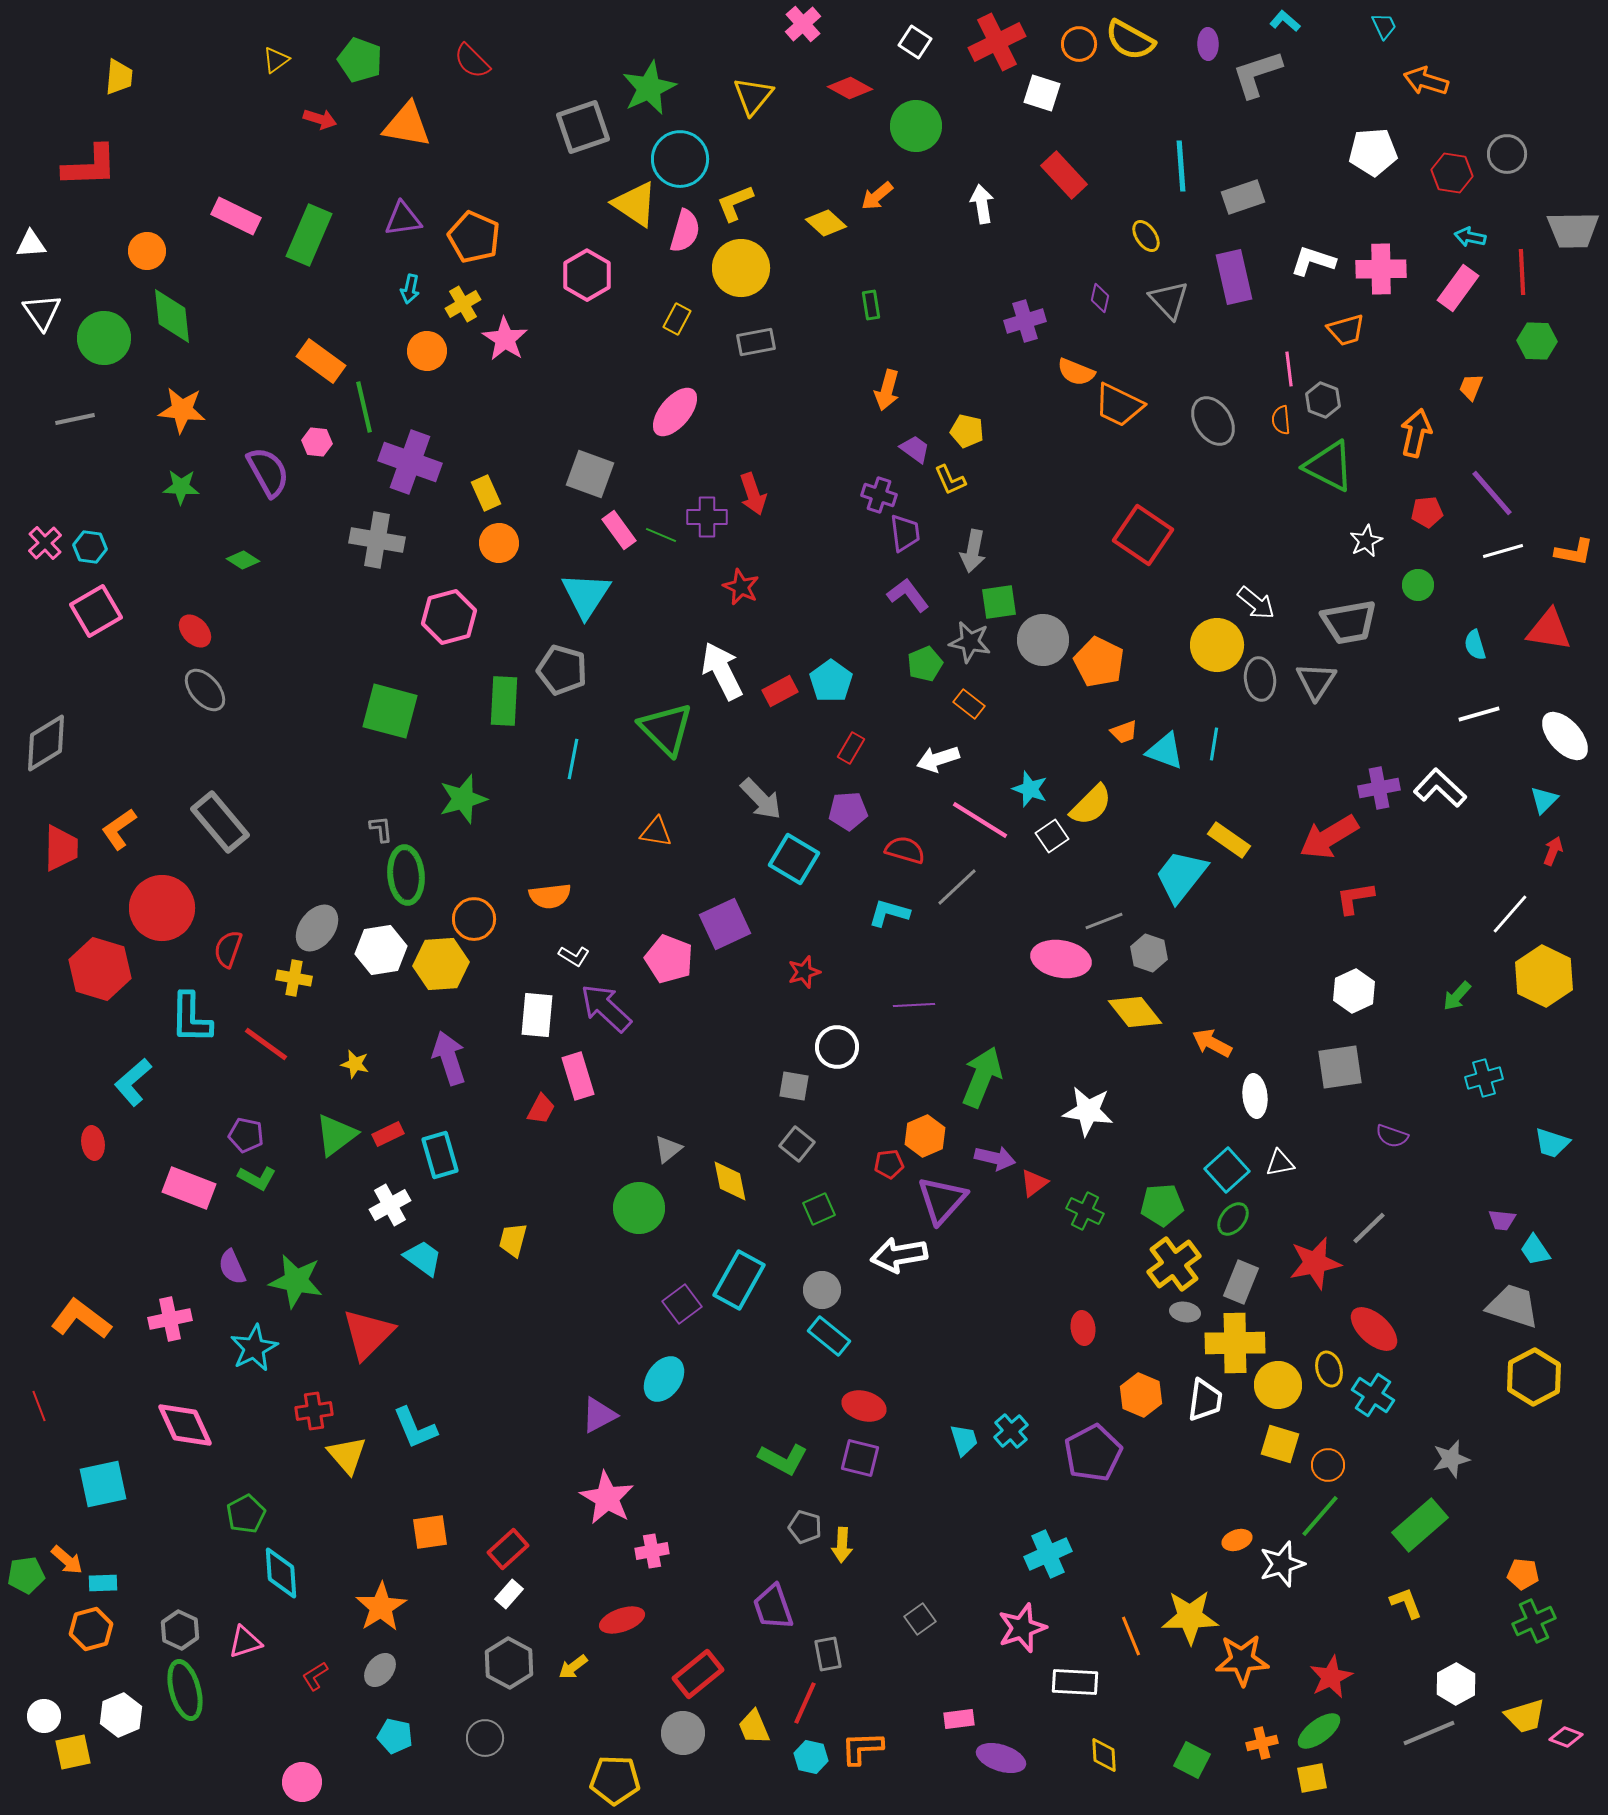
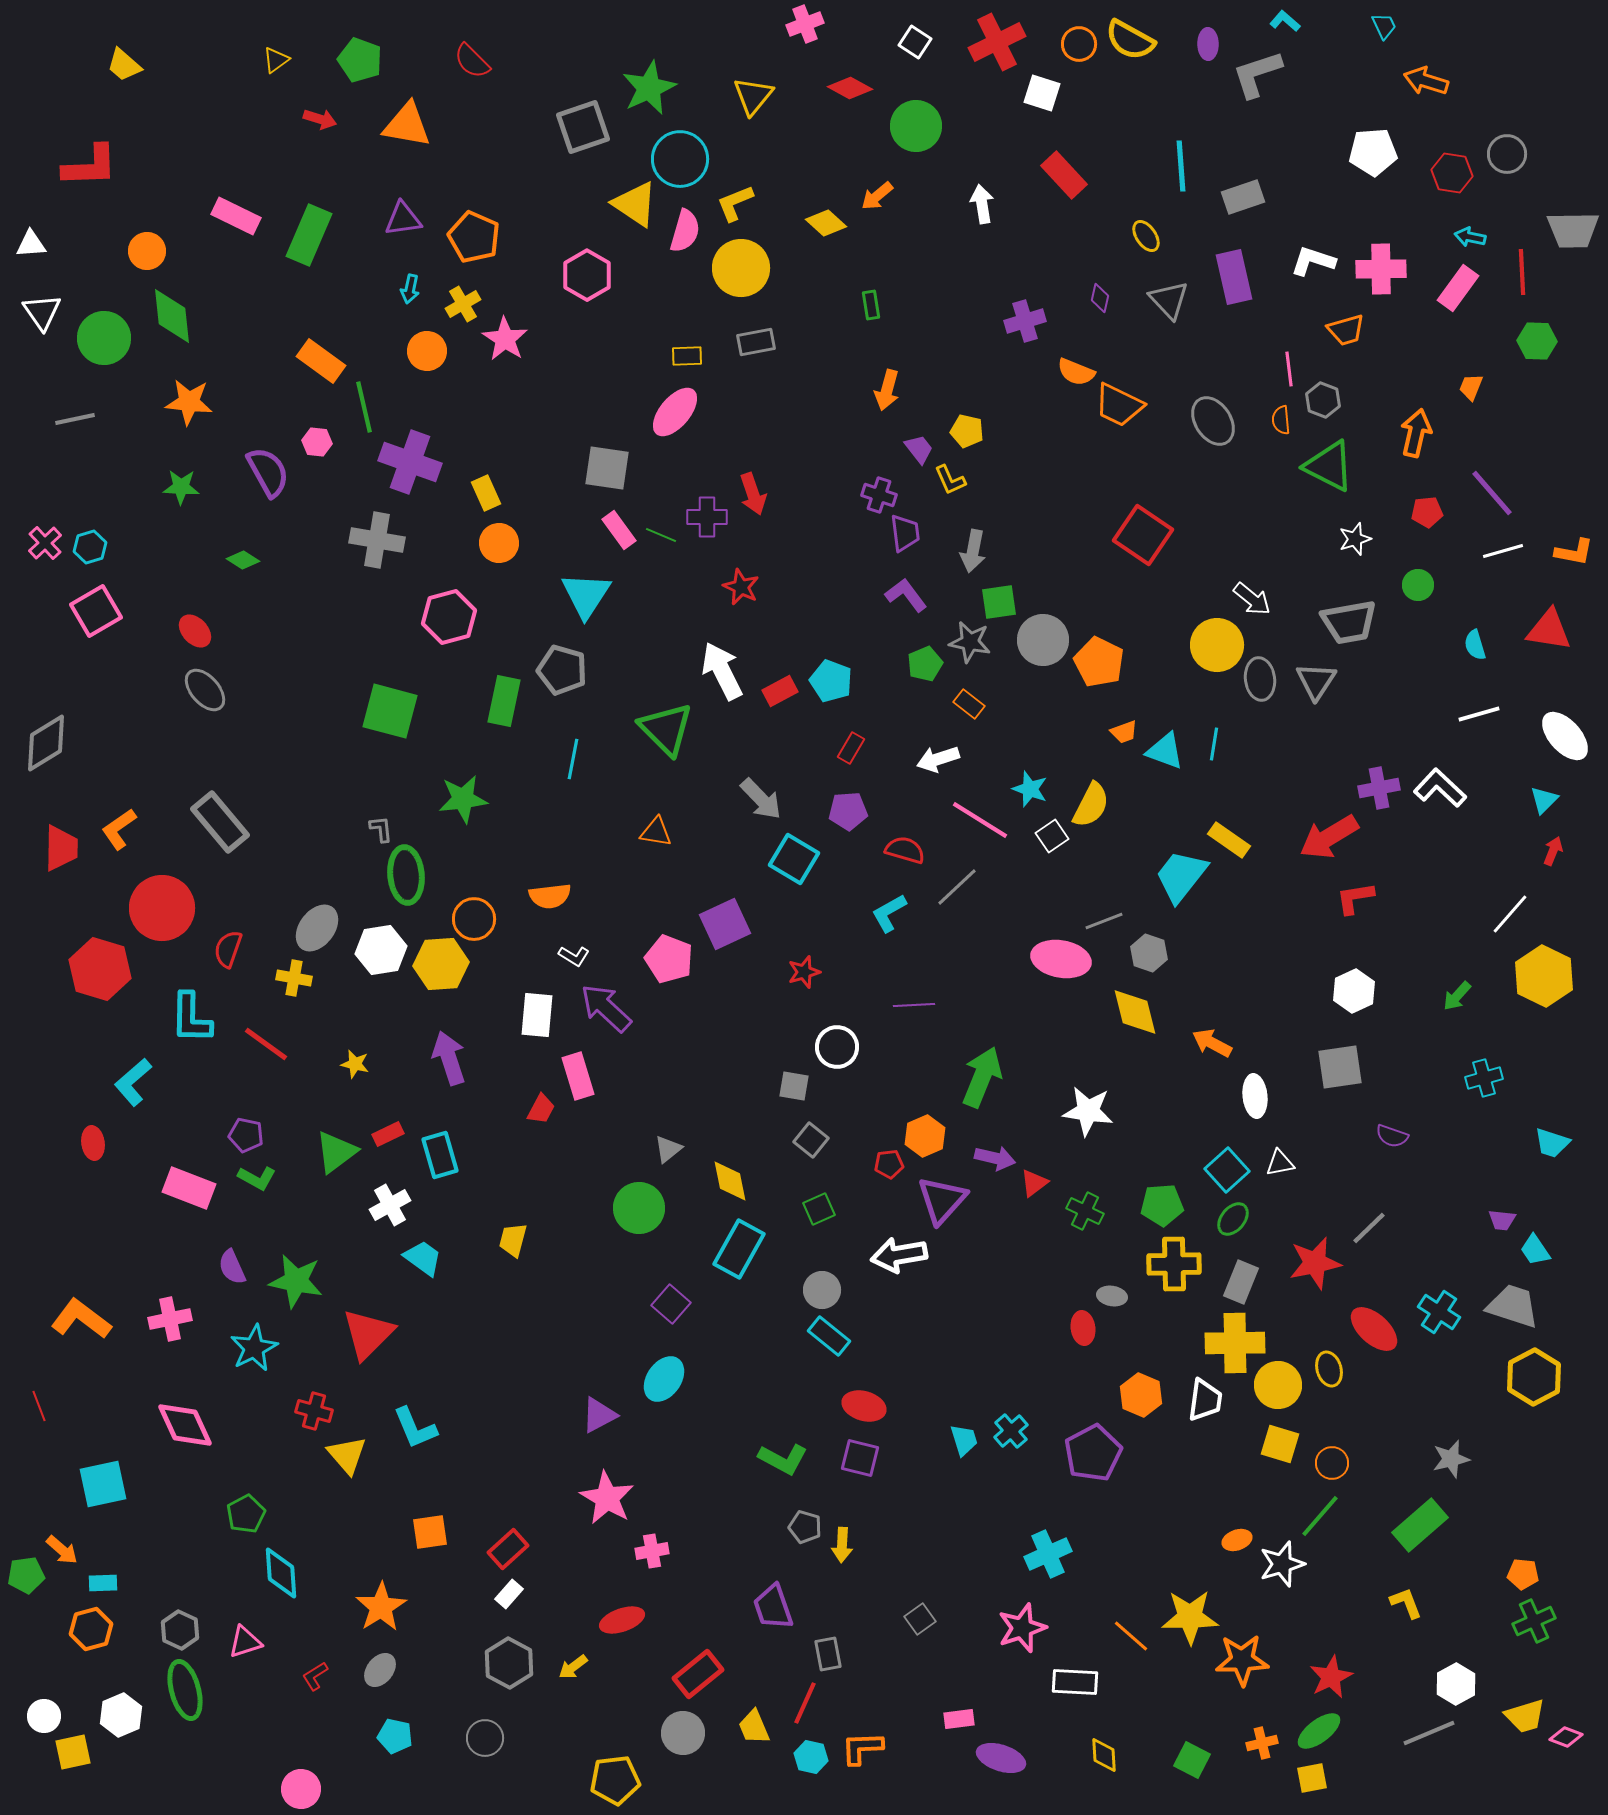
pink cross at (803, 24): moved 2 px right; rotated 21 degrees clockwise
yellow trapezoid at (119, 77): moved 5 px right, 12 px up; rotated 126 degrees clockwise
yellow rectangle at (677, 319): moved 10 px right, 37 px down; rotated 60 degrees clockwise
orange star at (182, 410): moved 7 px right, 8 px up
purple trapezoid at (915, 449): moved 4 px right; rotated 16 degrees clockwise
gray square at (590, 474): moved 17 px right, 6 px up; rotated 12 degrees counterclockwise
white star at (1366, 541): moved 11 px left, 2 px up; rotated 8 degrees clockwise
cyan hexagon at (90, 547): rotated 24 degrees counterclockwise
purple L-shape at (908, 595): moved 2 px left
white arrow at (1256, 603): moved 4 px left, 4 px up
cyan pentagon at (831, 681): rotated 15 degrees counterclockwise
green rectangle at (504, 701): rotated 9 degrees clockwise
green star at (463, 799): rotated 9 degrees clockwise
yellow semicircle at (1091, 805): rotated 18 degrees counterclockwise
cyan L-shape at (889, 913): rotated 45 degrees counterclockwise
yellow diamond at (1135, 1012): rotated 24 degrees clockwise
green triangle at (336, 1135): moved 17 px down
gray square at (797, 1144): moved 14 px right, 4 px up
yellow cross at (1174, 1264): rotated 36 degrees clockwise
cyan rectangle at (739, 1280): moved 31 px up
purple square at (682, 1304): moved 11 px left; rotated 12 degrees counterclockwise
gray ellipse at (1185, 1312): moved 73 px left, 16 px up
cyan cross at (1373, 1395): moved 66 px right, 83 px up
red cross at (314, 1411): rotated 24 degrees clockwise
orange circle at (1328, 1465): moved 4 px right, 2 px up
orange arrow at (67, 1560): moved 5 px left, 10 px up
orange line at (1131, 1636): rotated 27 degrees counterclockwise
yellow pentagon at (615, 1780): rotated 9 degrees counterclockwise
pink circle at (302, 1782): moved 1 px left, 7 px down
